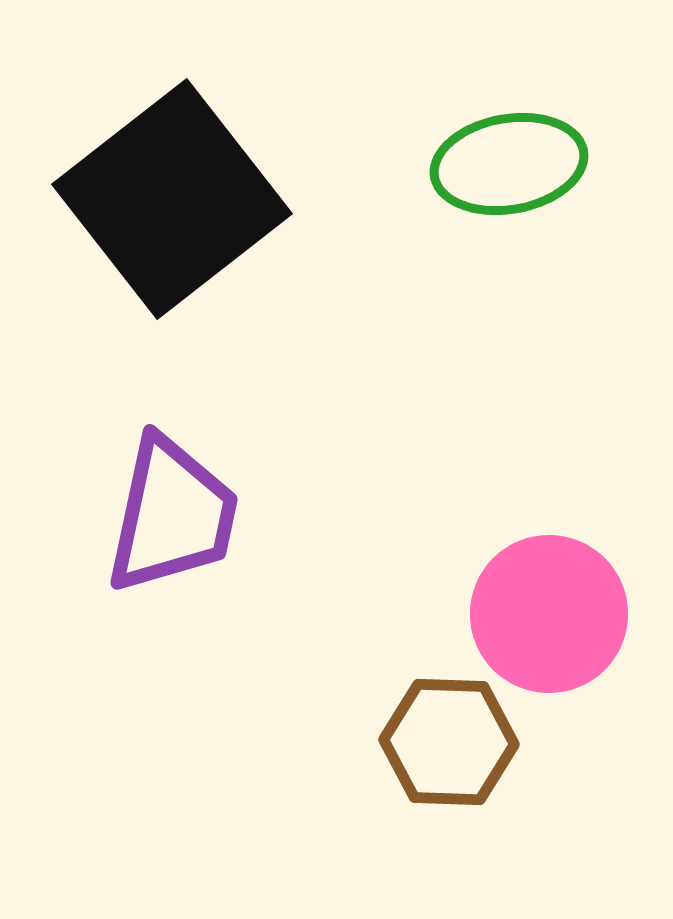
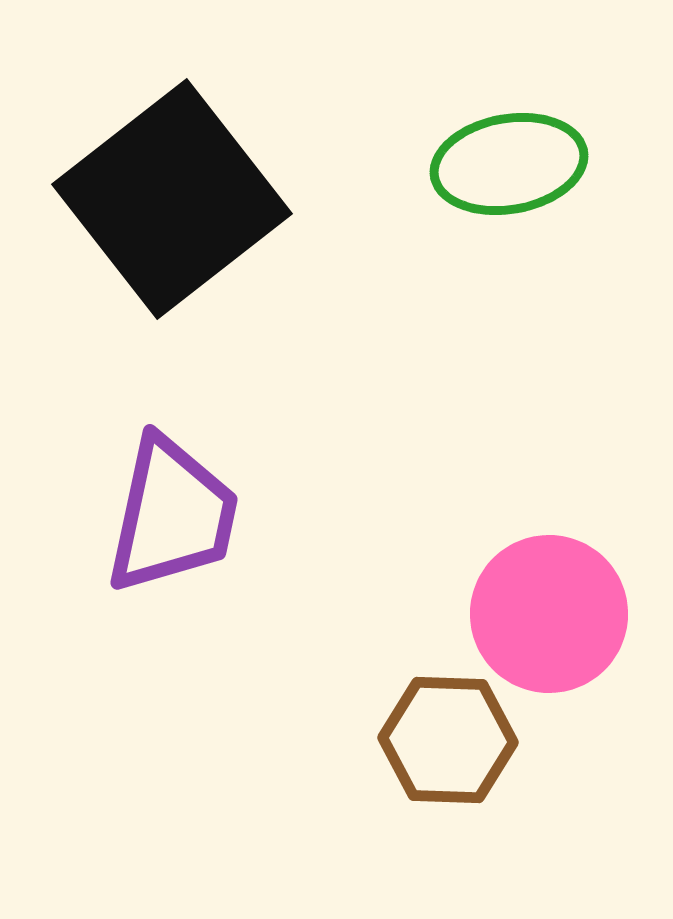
brown hexagon: moved 1 px left, 2 px up
